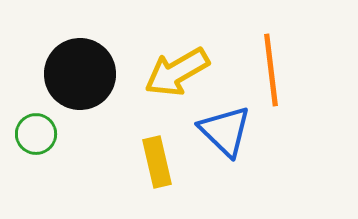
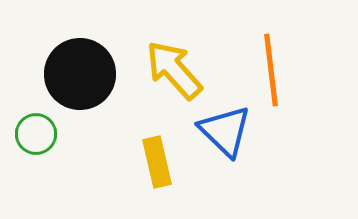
yellow arrow: moved 3 px left, 2 px up; rotated 78 degrees clockwise
